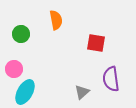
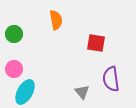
green circle: moved 7 px left
gray triangle: rotated 28 degrees counterclockwise
